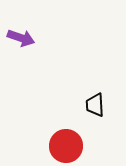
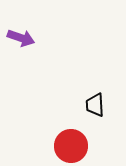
red circle: moved 5 px right
